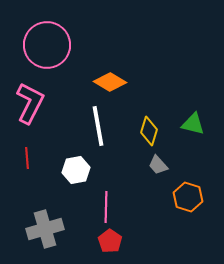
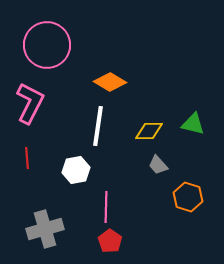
white line: rotated 18 degrees clockwise
yellow diamond: rotated 72 degrees clockwise
